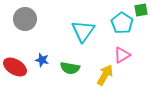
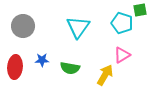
green square: moved 1 px left
gray circle: moved 2 px left, 7 px down
cyan pentagon: rotated 15 degrees counterclockwise
cyan triangle: moved 5 px left, 4 px up
blue star: rotated 16 degrees counterclockwise
red ellipse: rotated 65 degrees clockwise
